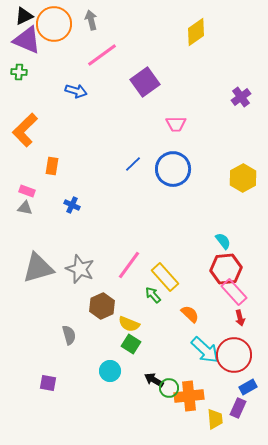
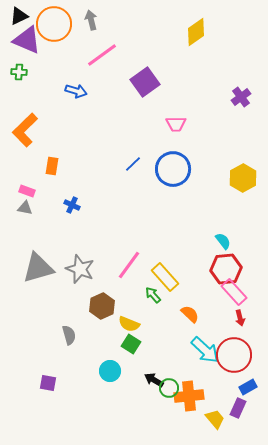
black triangle at (24, 16): moved 5 px left
yellow trapezoid at (215, 419): rotated 35 degrees counterclockwise
